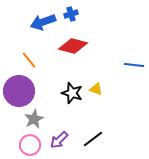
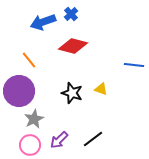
blue cross: rotated 24 degrees counterclockwise
yellow triangle: moved 5 px right
